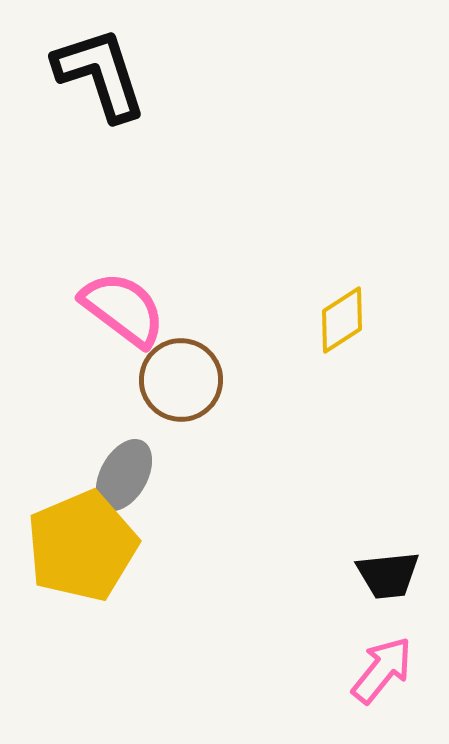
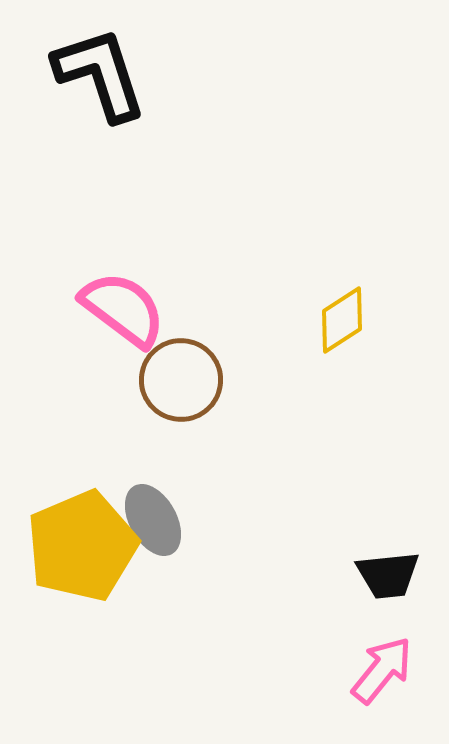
gray ellipse: moved 29 px right, 45 px down; rotated 58 degrees counterclockwise
